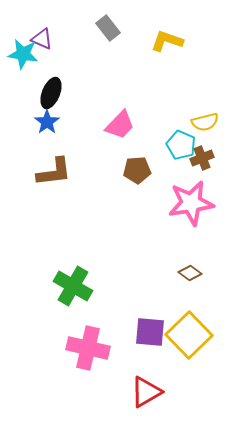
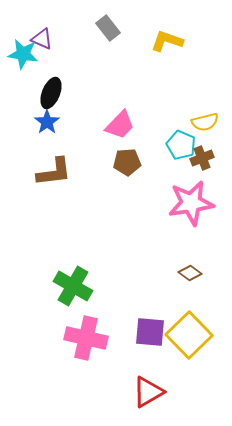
brown pentagon: moved 10 px left, 8 px up
pink cross: moved 2 px left, 10 px up
red triangle: moved 2 px right
